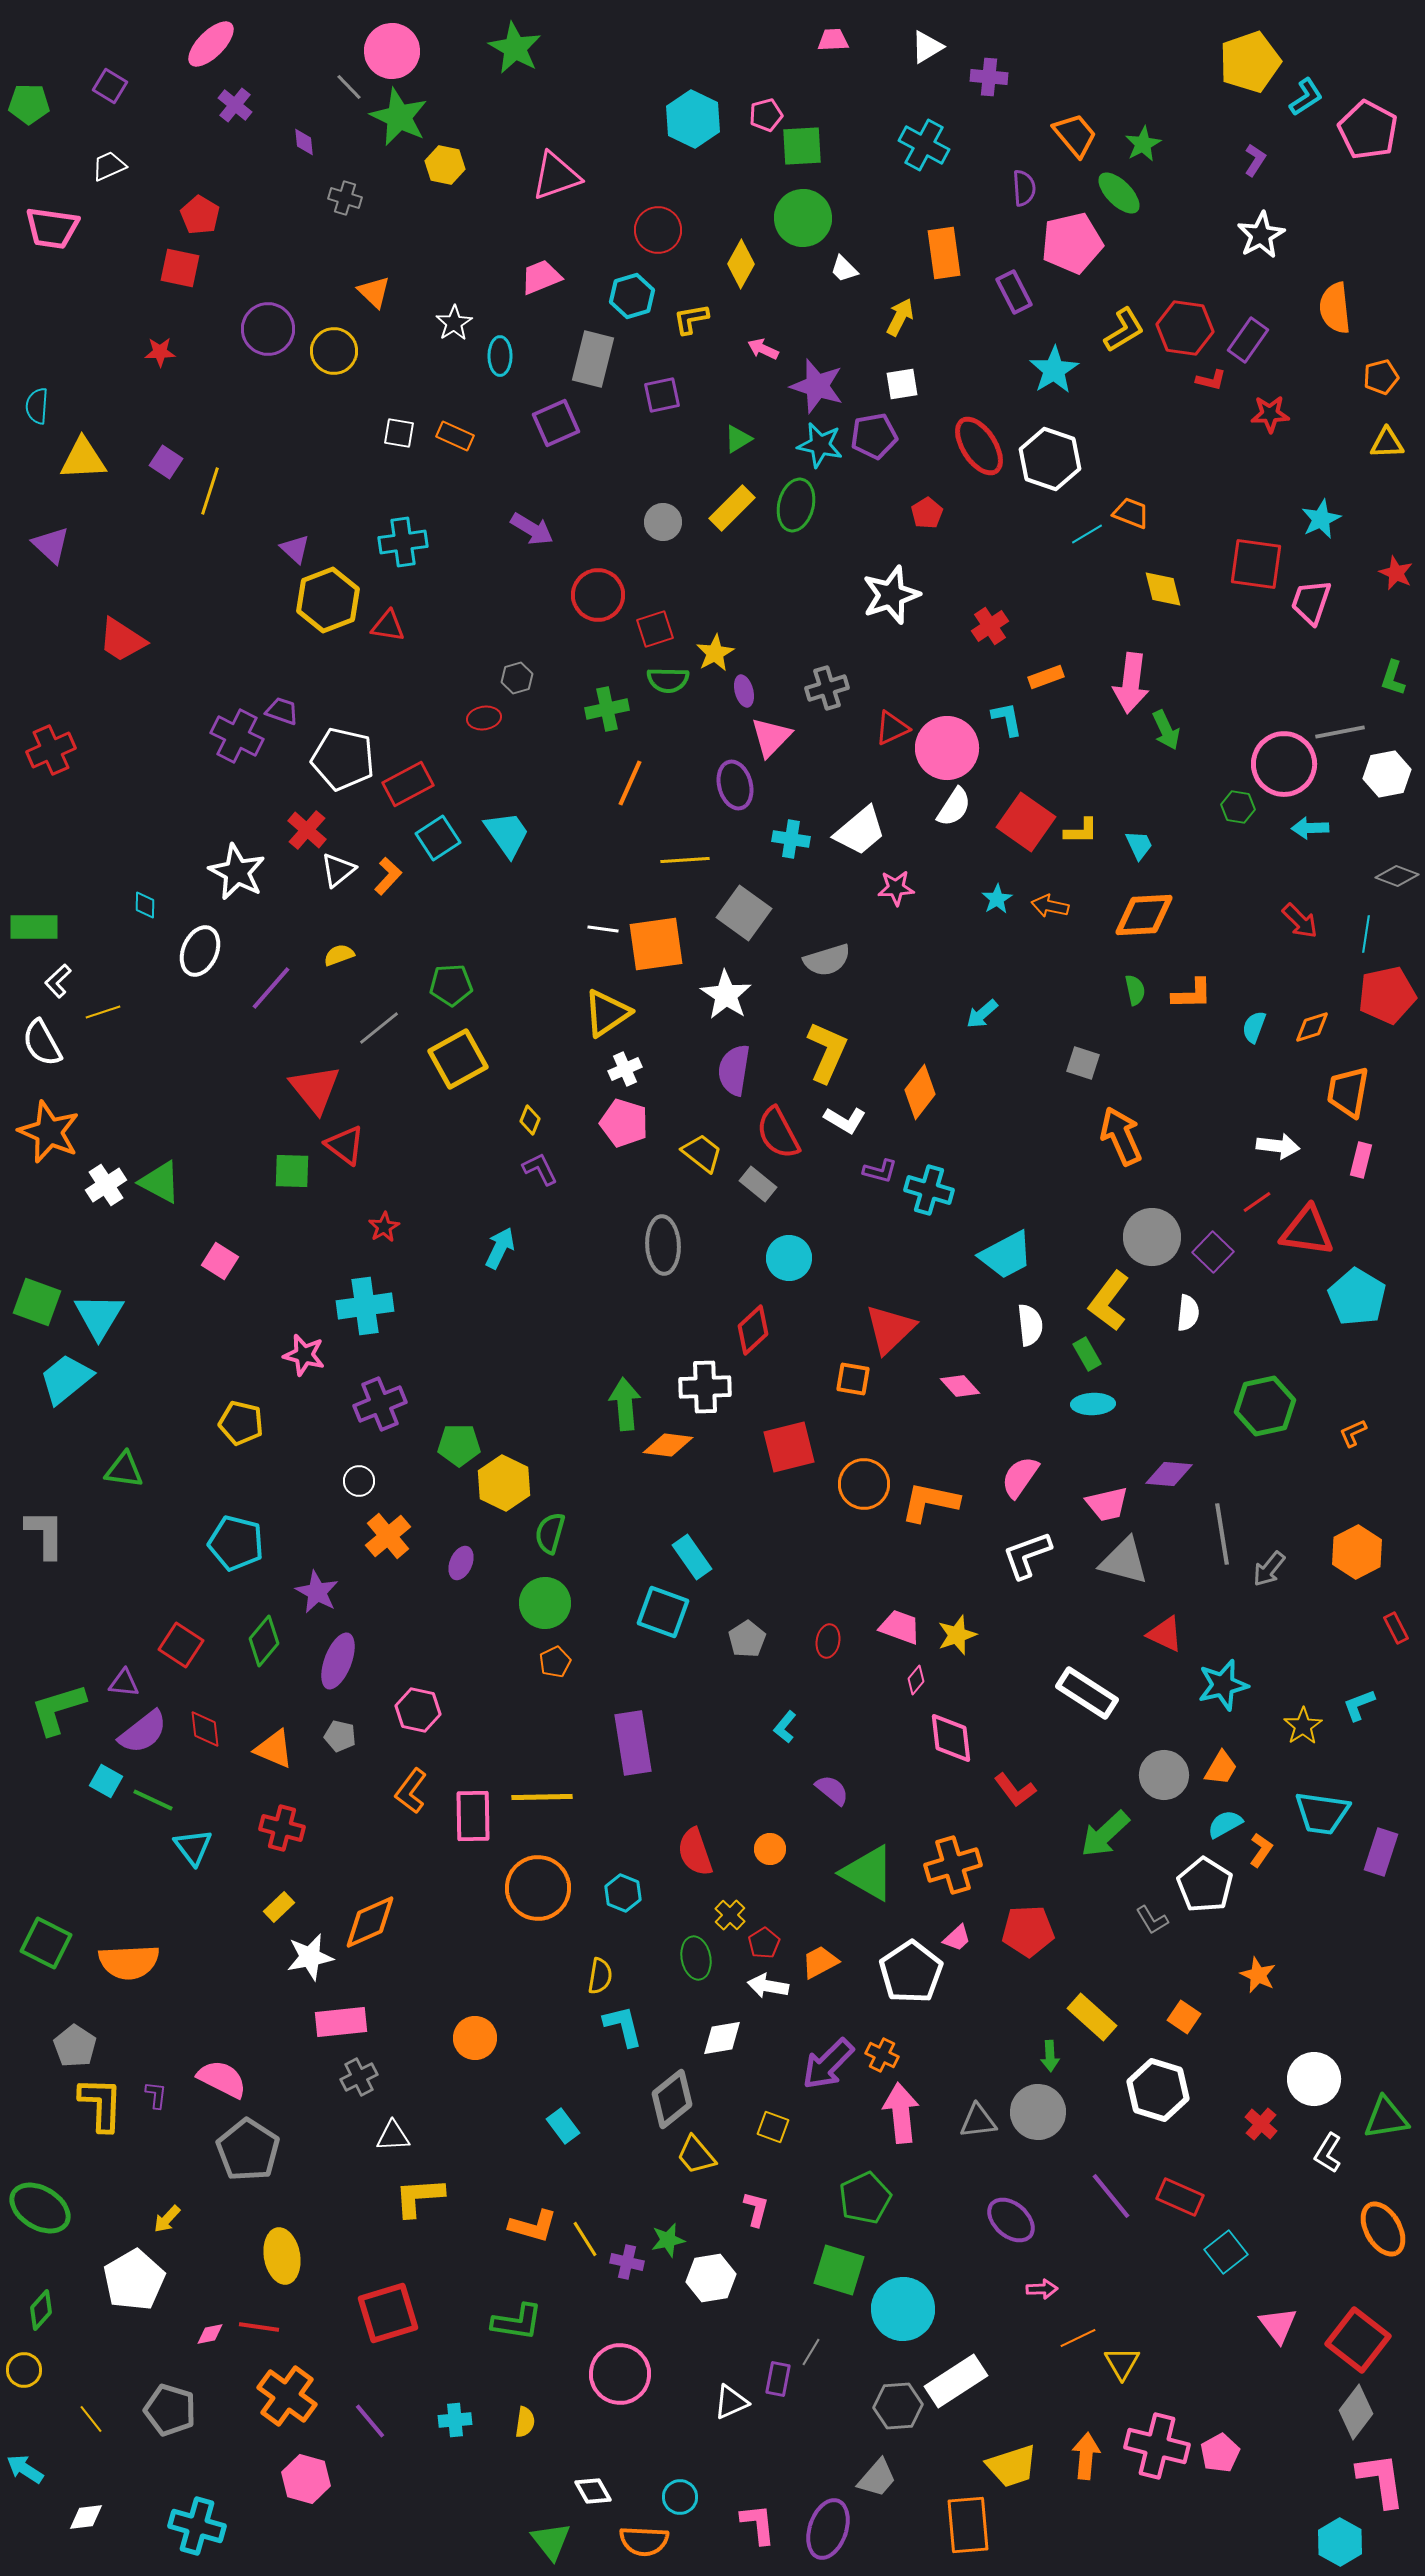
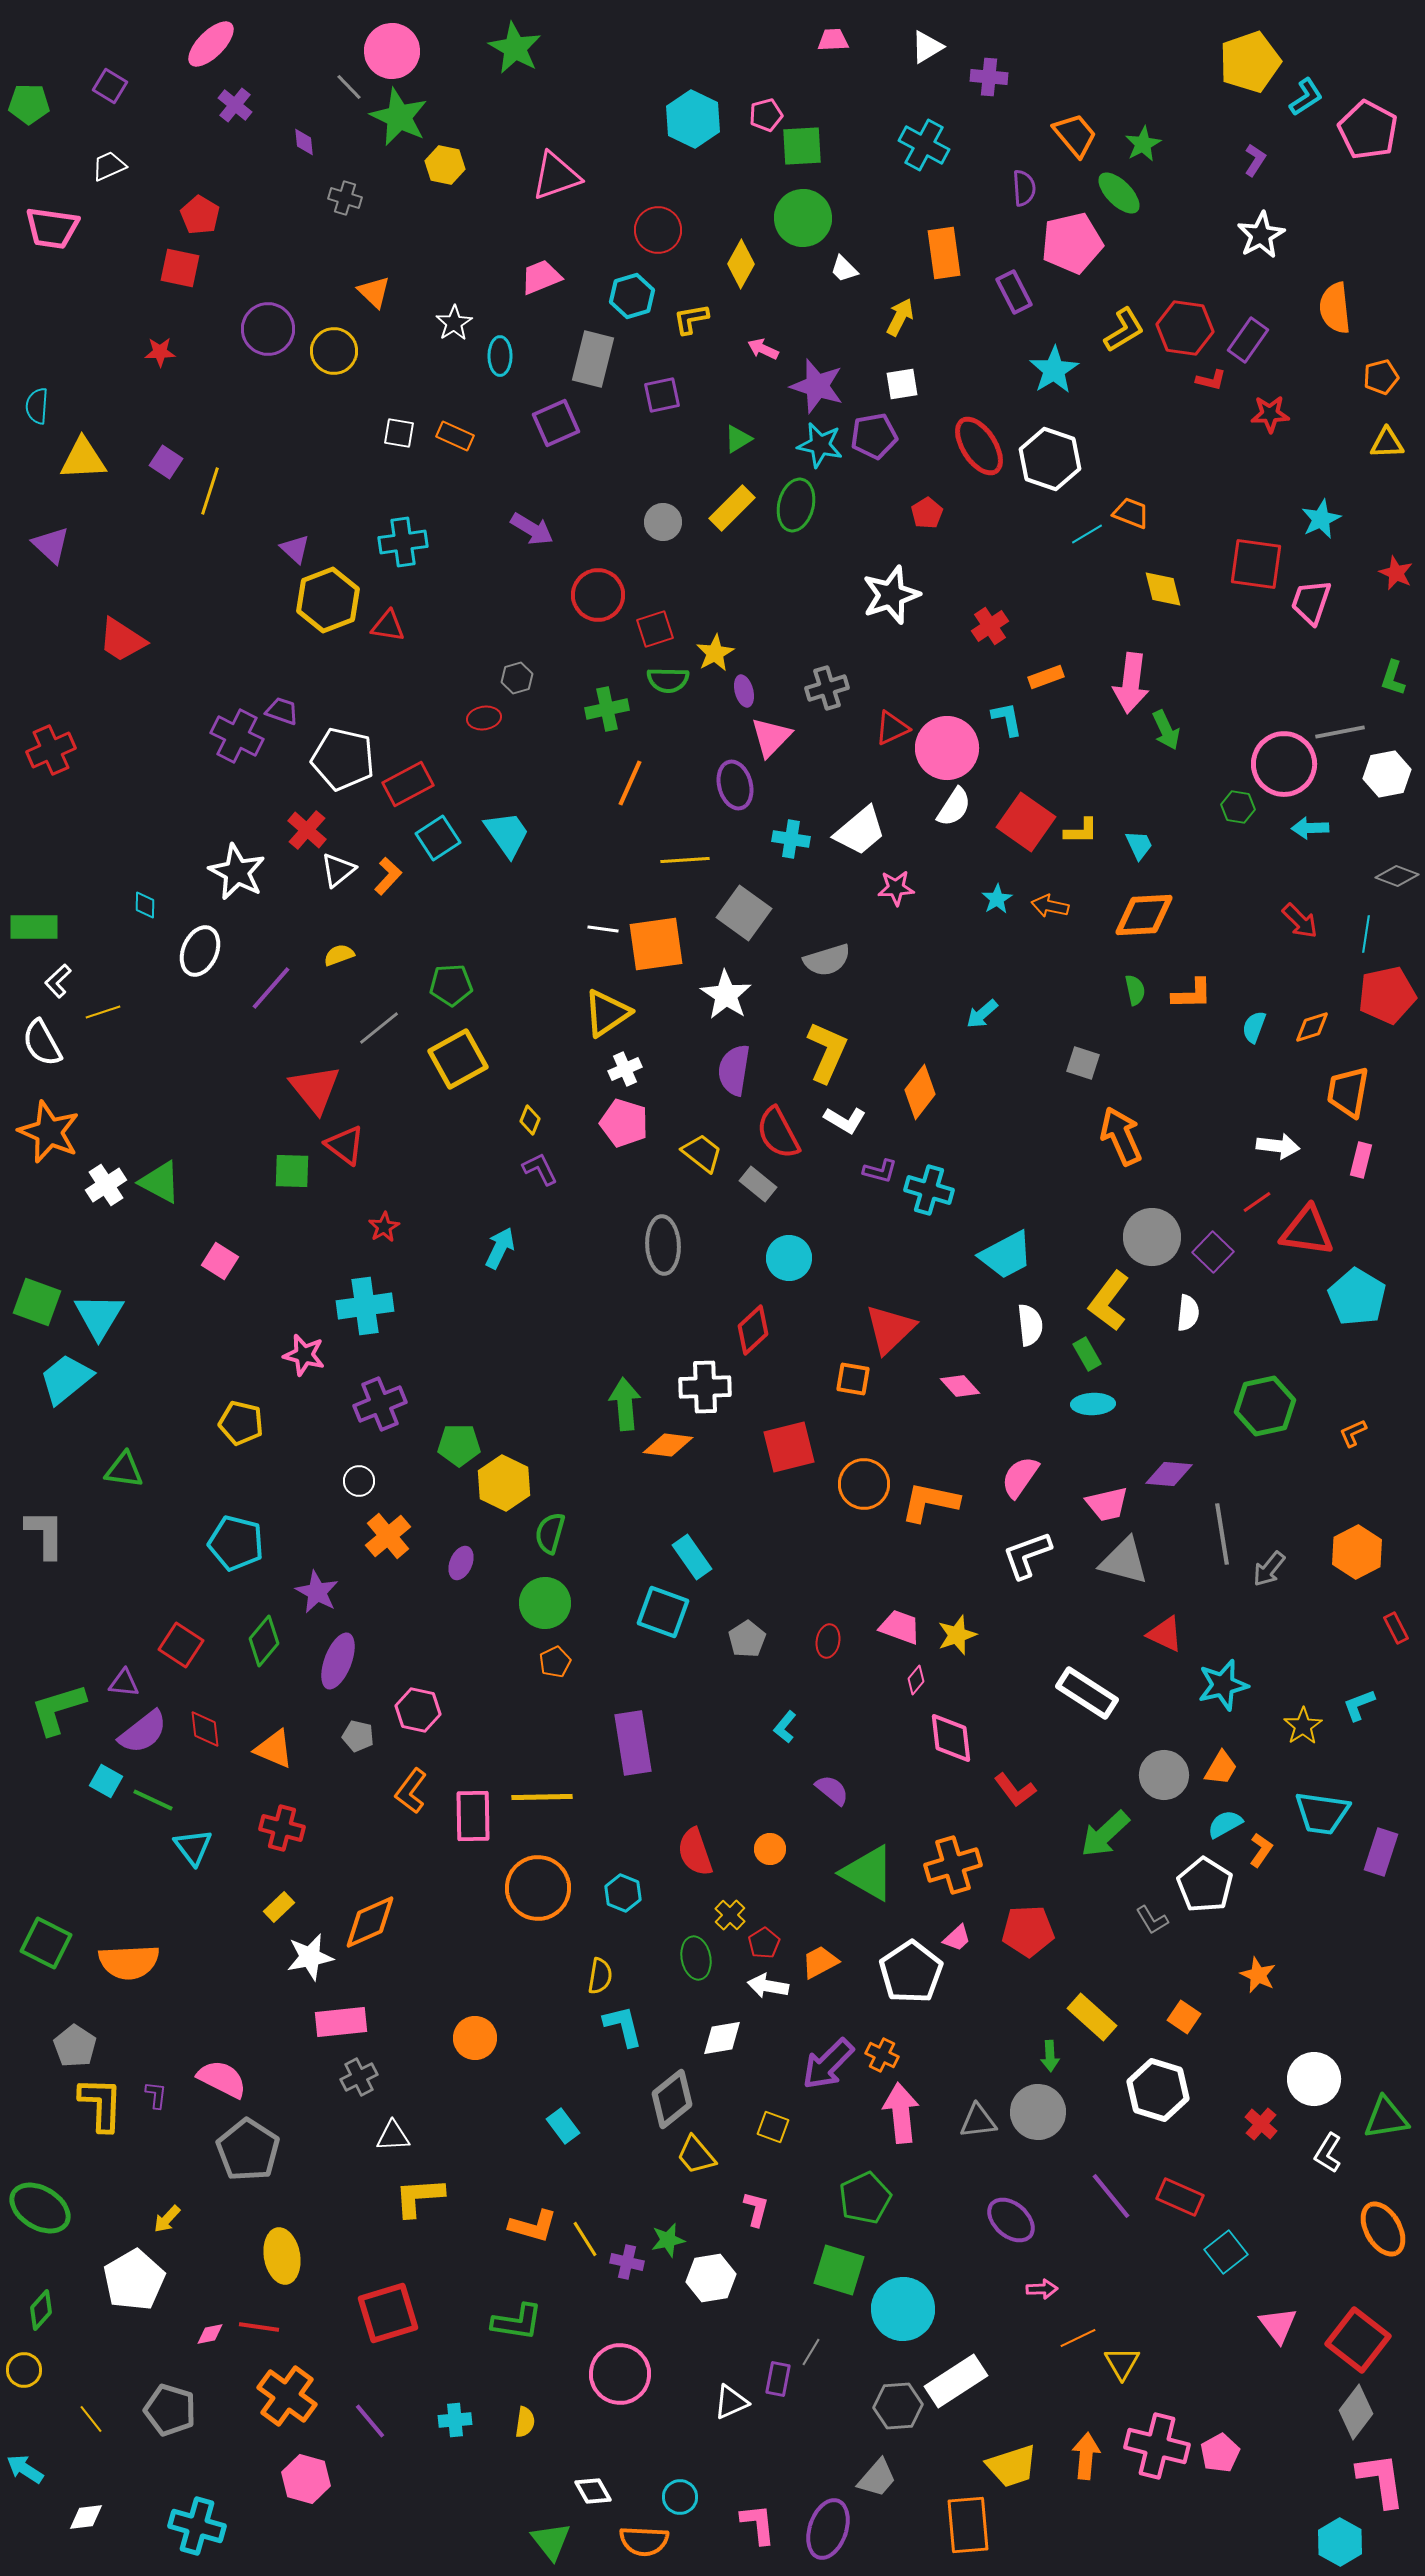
gray pentagon at (340, 1736): moved 18 px right
